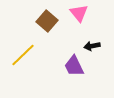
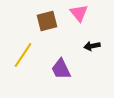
brown square: rotated 35 degrees clockwise
yellow line: rotated 12 degrees counterclockwise
purple trapezoid: moved 13 px left, 3 px down
